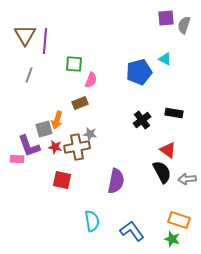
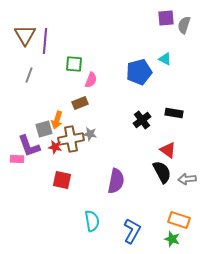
brown cross: moved 6 px left, 8 px up
blue L-shape: rotated 65 degrees clockwise
